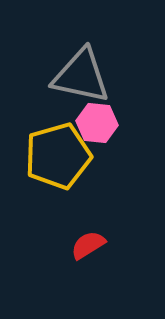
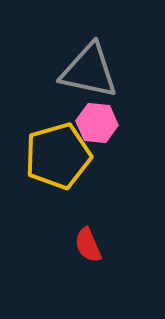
gray triangle: moved 8 px right, 5 px up
red semicircle: rotated 81 degrees counterclockwise
